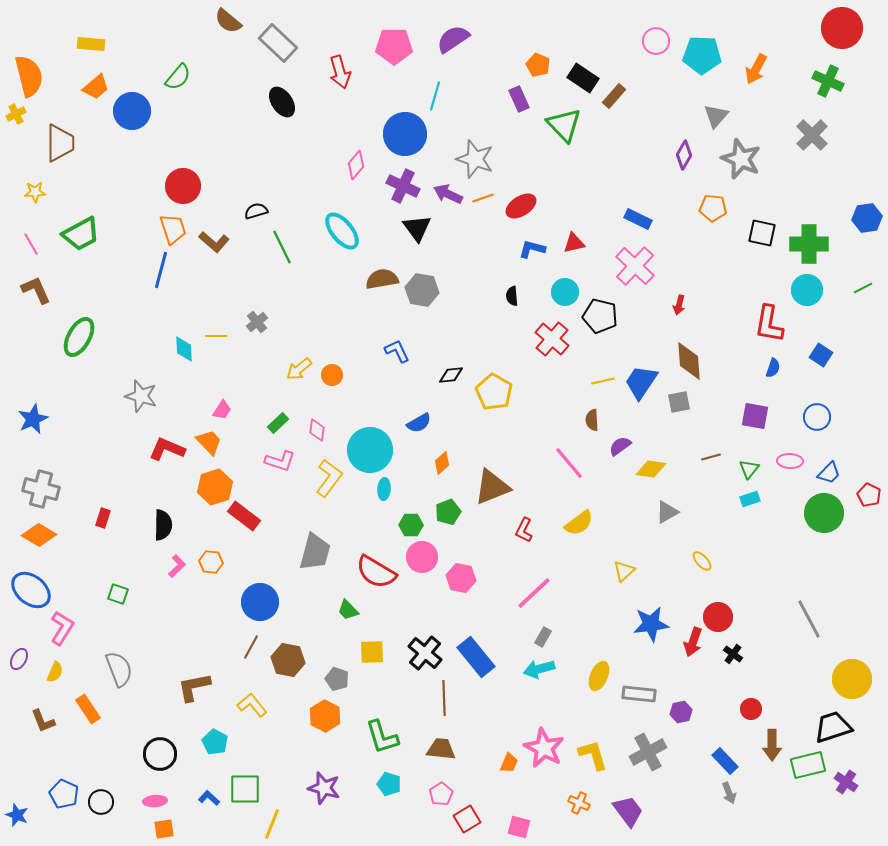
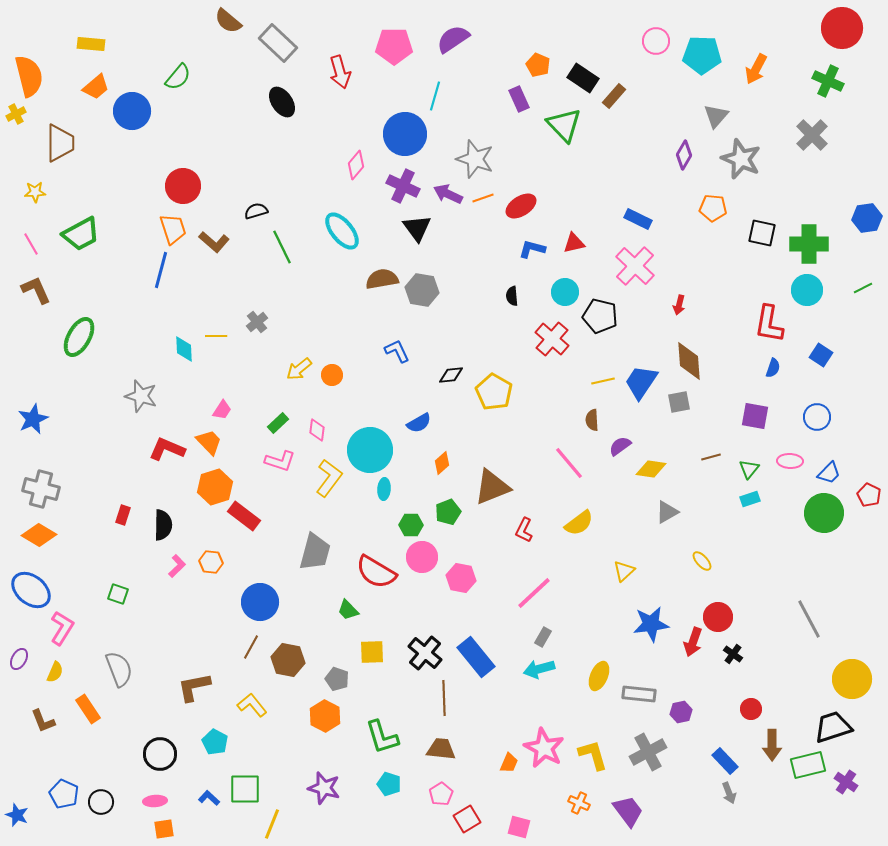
red rectangle at (103, 518): moved 20 px right, 3 px up
